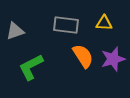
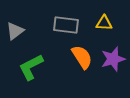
gray triangle: rotated 18 degrees counterclockwise
orange semicircle: moved 1 px left, 1 px down
